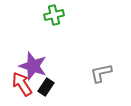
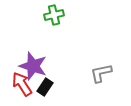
black rectangle: moved 1 px left
